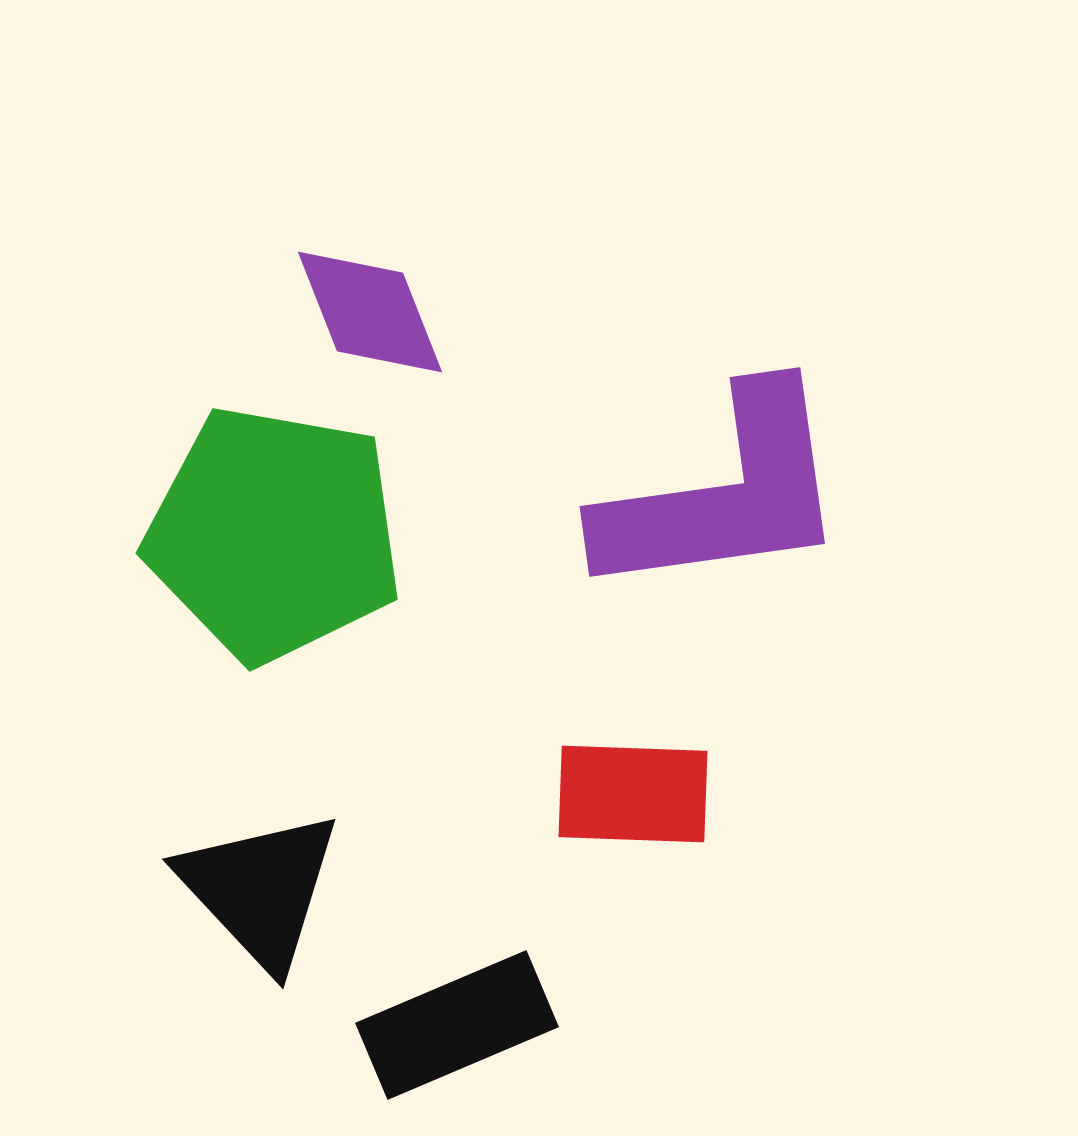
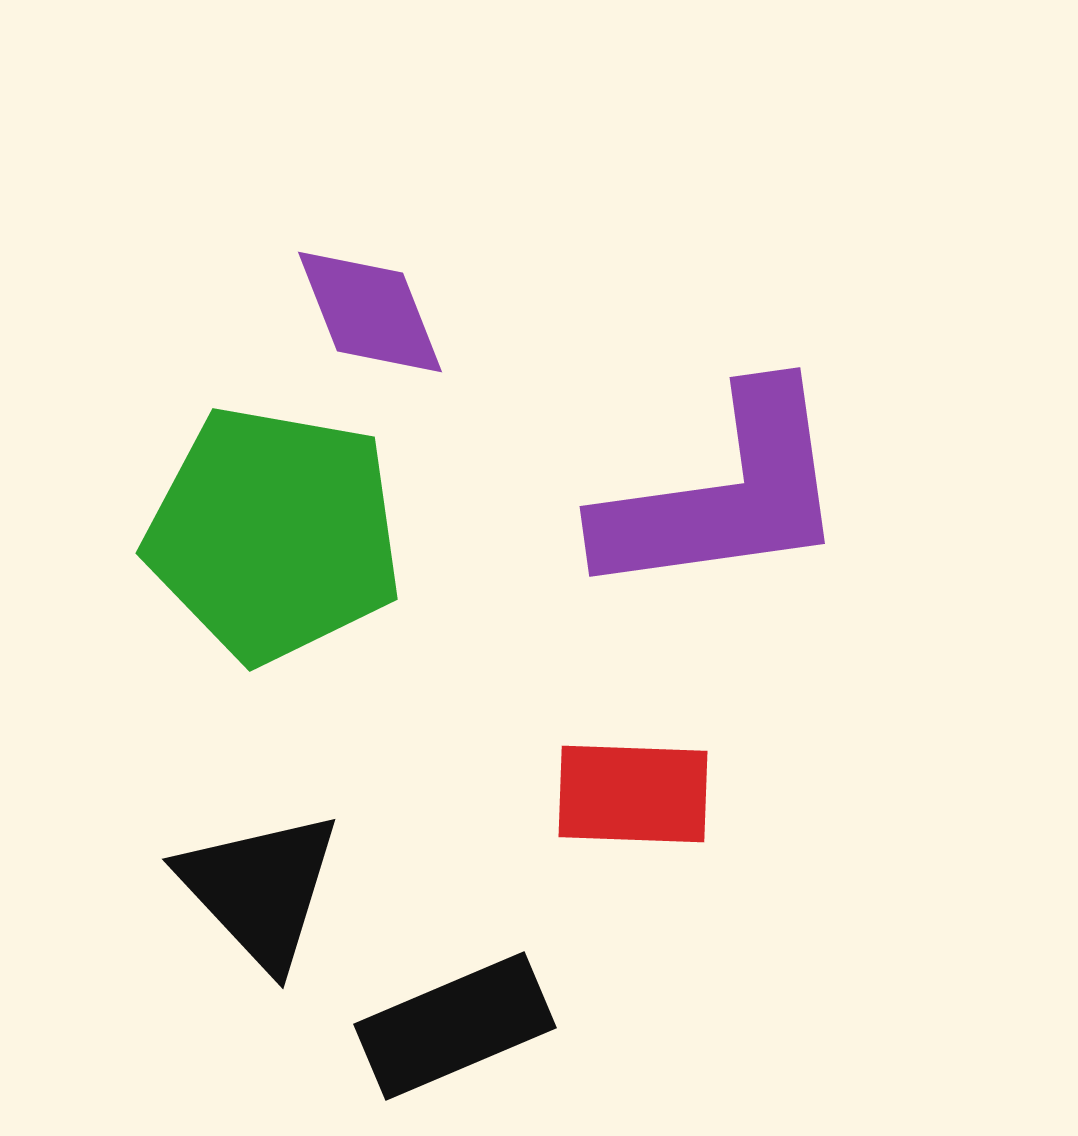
black rectangle: moved 2 px left, 1 px down
